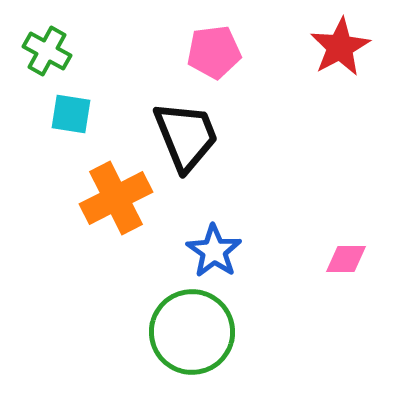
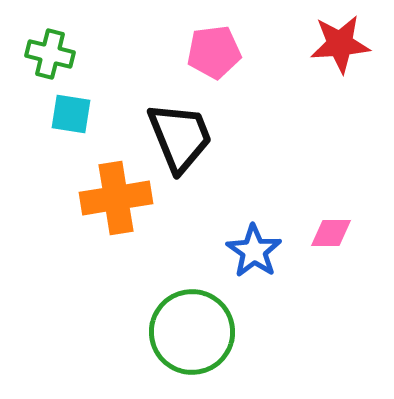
red star: moved 3 px up; rotated 24 degrees clockwise
green cross: moved 3 px right, 3 px down; rotated 15 degrees counterclockwise
black trapezoid: moved 6 px left, 1 px down
orange cross: rotated 18 degrees clockwise
blue star: moved 40 px right
pink diamond: moved 15 px left, 26 px up
